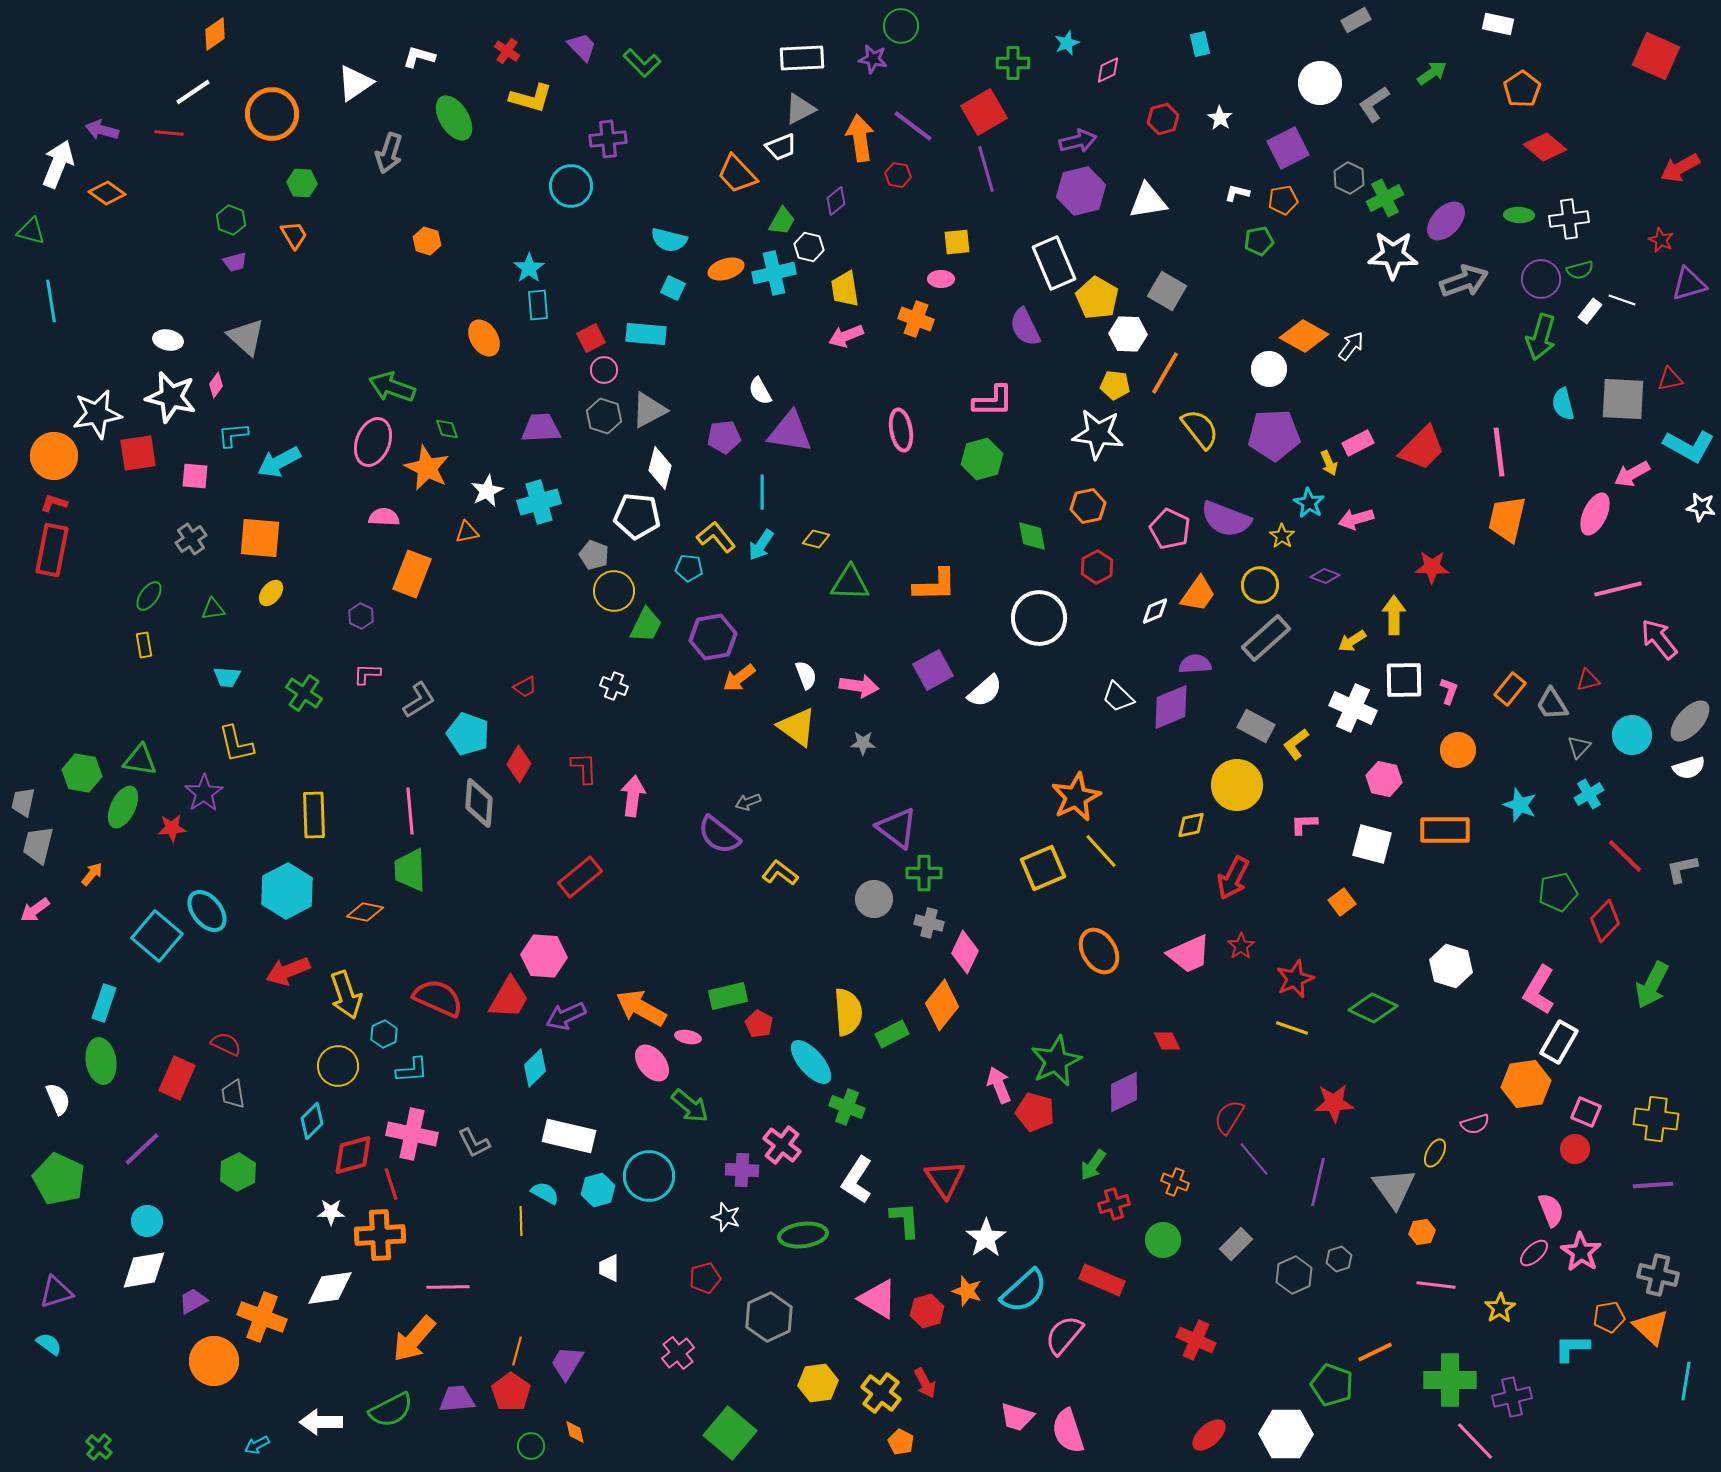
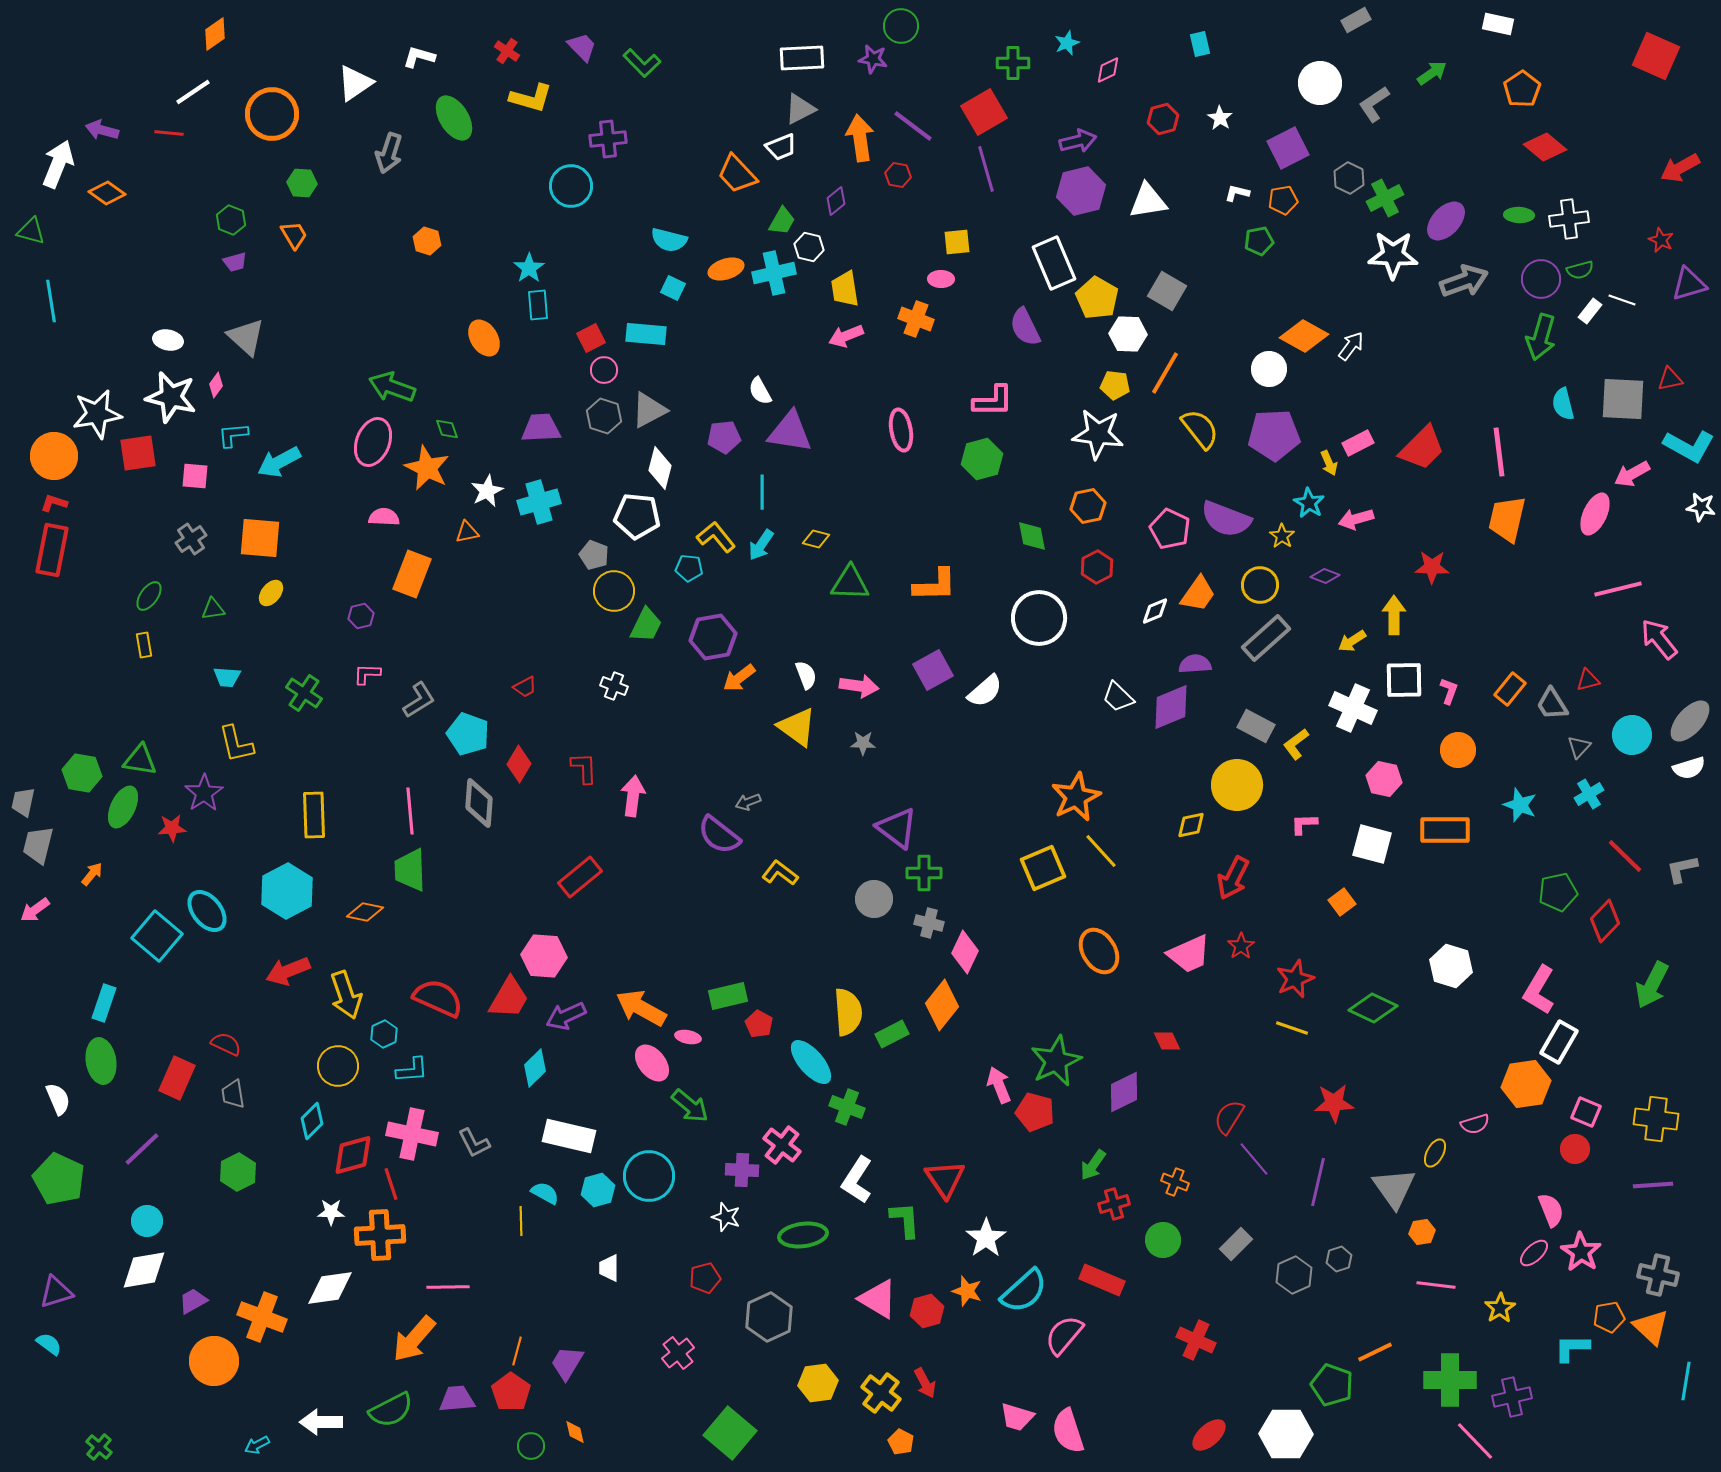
purple hexagon at (361, 616): rotated 20 degrees clockwise
